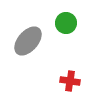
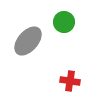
green circle: moved 2 px left, 1 px up
